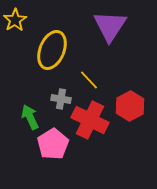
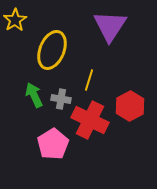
yellow line: rotated 60 degrees clockwise
green arrow: moved 4 px right, 22 px up
